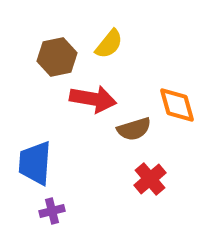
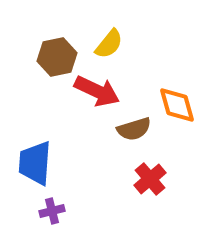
red arrow: moved 4 px right, 8 px up; rotated 15 degrees clockwise
